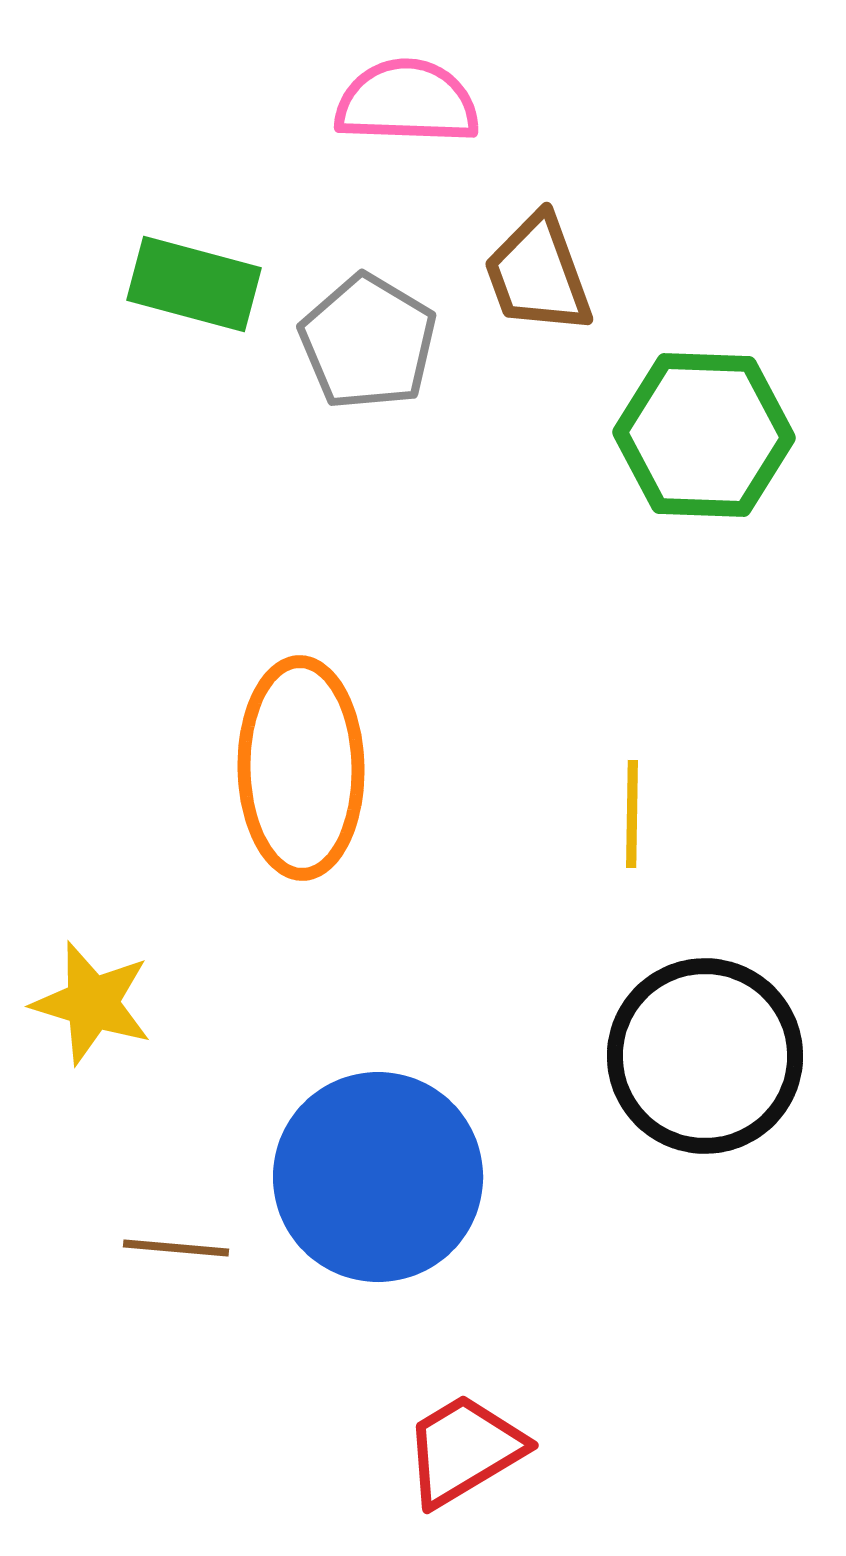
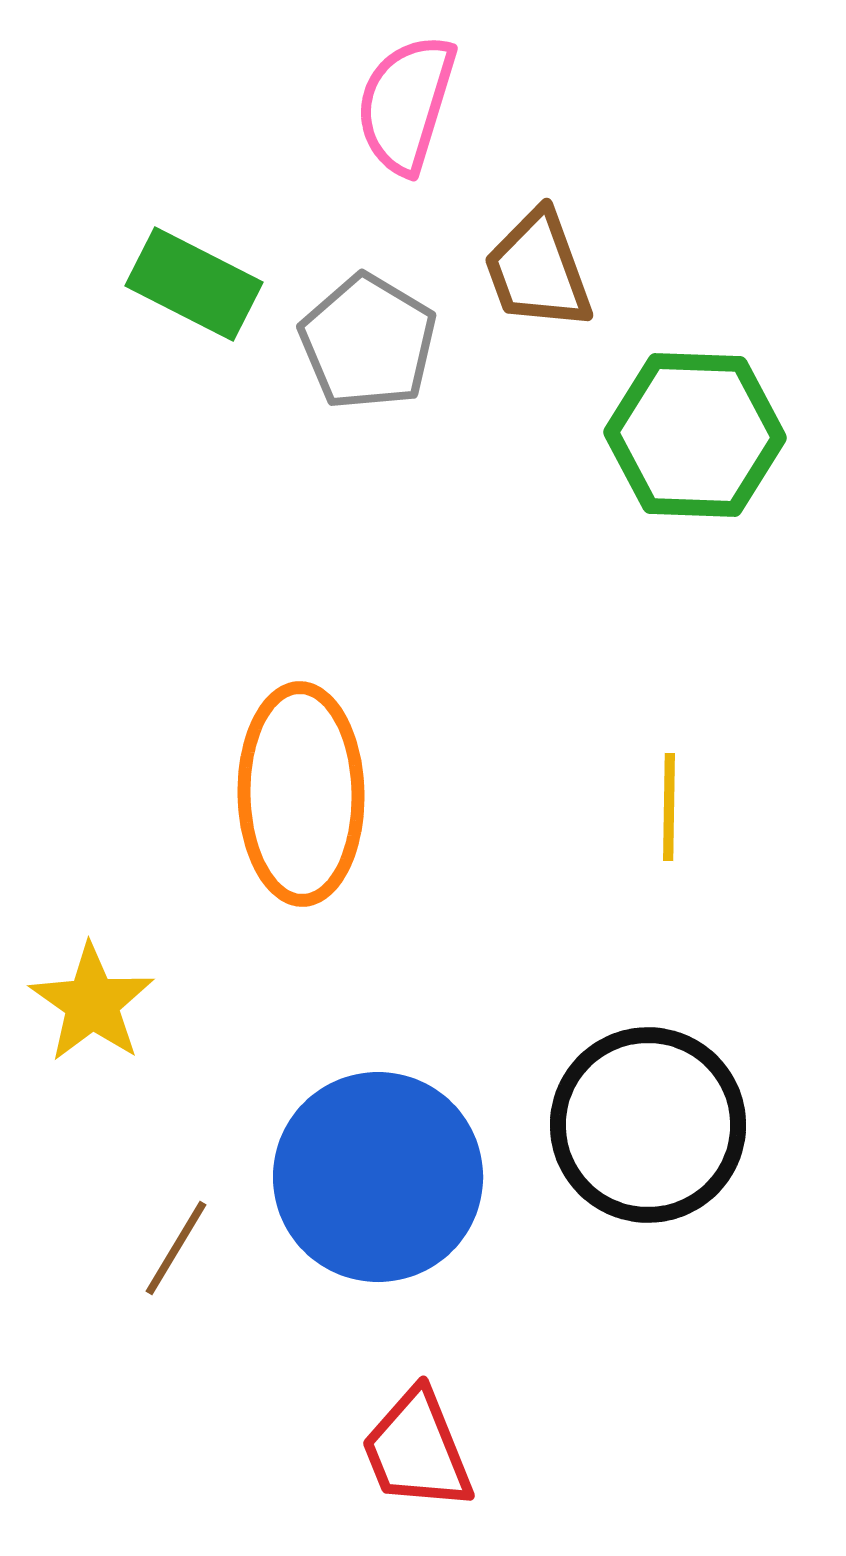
pink semicircle: moved 1 px left, 2 px down; rotated 75 degrees counterclockwise
brown trapezoid: moved 4 px up
green rectangle: rotated 12 degrees clockwise
green hexagon: moved 9 px left
orange ellipse: moved 26 px down
yellow line: moved 37 px right, 7 px up
yellow star: rotated 18 degrees clockwise
black circle: moved 57 px left, 69 px down
brown line: rotated 64 degrees counterclockwise
red trapezoid: moved 47 px left; rotated 81 degrees counterclockwise
